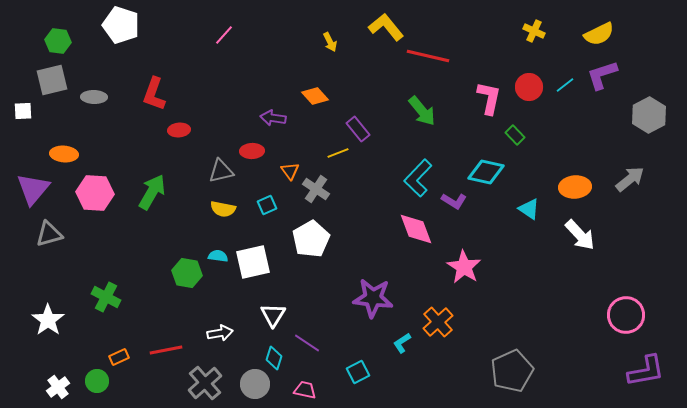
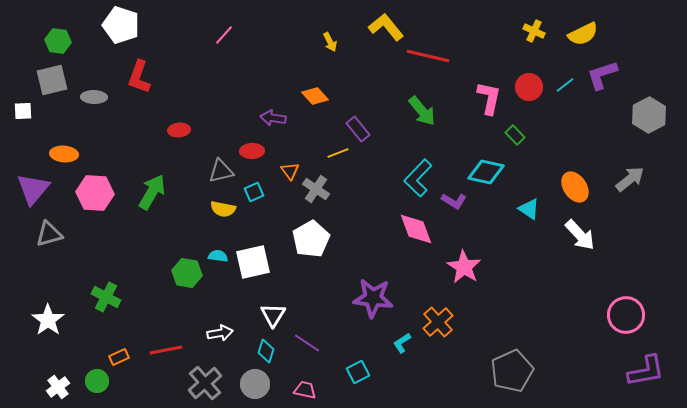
yellow semicircle at (599, 34): moved 16 px left
red L-shape at (154, 94): moved 15 px left, 17 px up
orange ellipse at (575, 187): rotated 60 degrees clockwise
cyan square at (267, 205): moved 13 px left, 13 px up
cyan diamond at (274, 358): moved 8 px left, 7 px up
